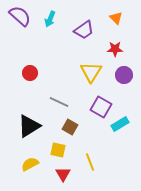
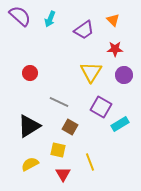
orange triangle: moved 3 px left, 2 px down
